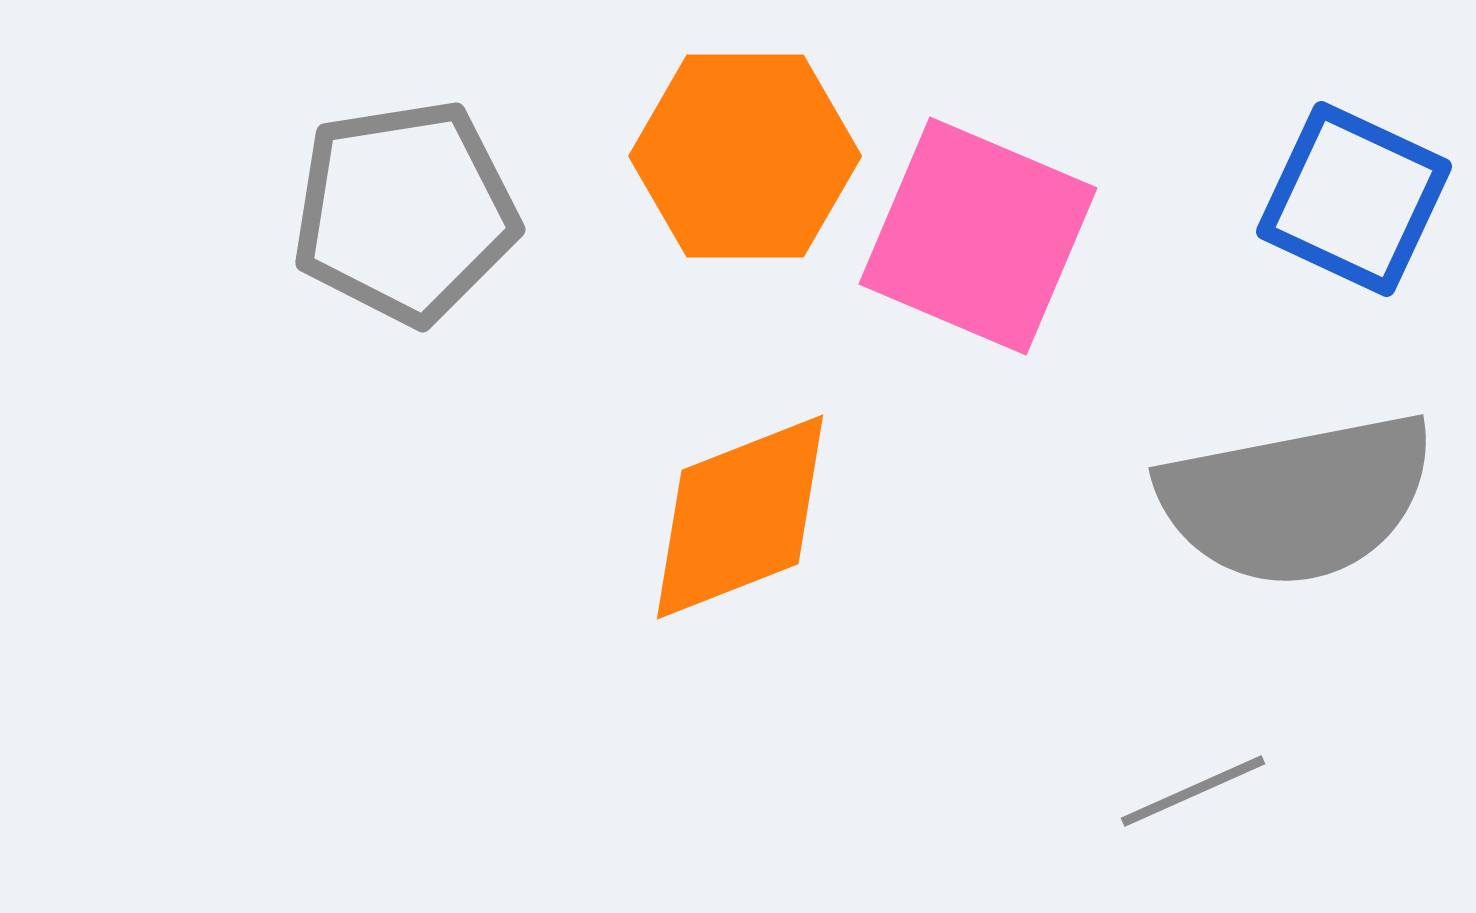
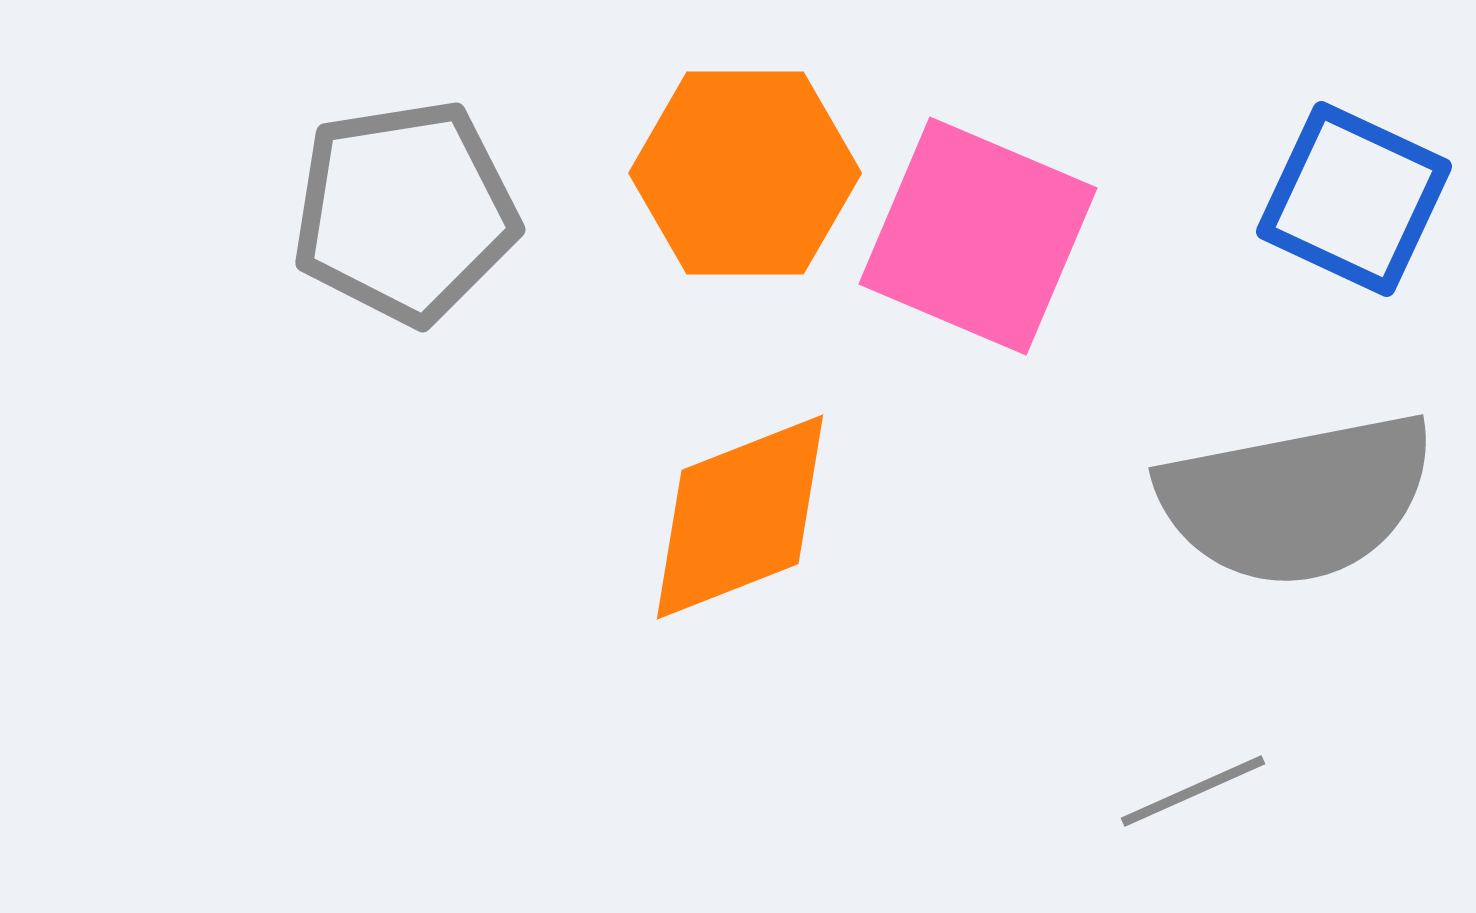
orange hexagon: moved 17 px down
